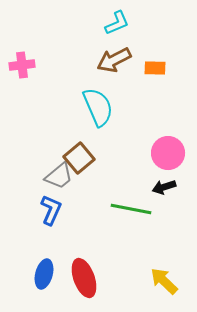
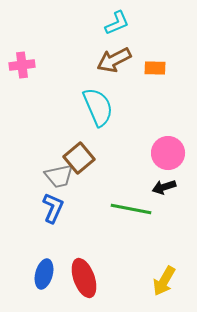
gray trapezoid: rotated 28 degrees clockwise
blue L-shape: moved 2 px right, 2 px up
yellow arrow: rotated 104 degrees counterclockwise
